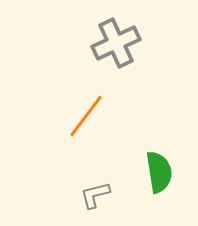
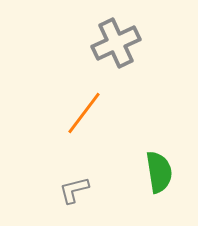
orange line: moved 2 px left, 3 px up
gray L-shape: moved 21 px left, 5 px up
